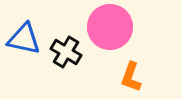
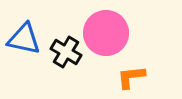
pink circle: moved 4 px left, 6 px down
orange L-shape: rotated 64 degrees clockwise
